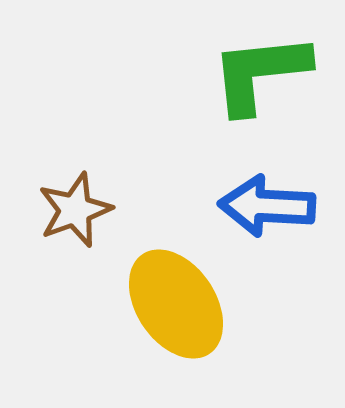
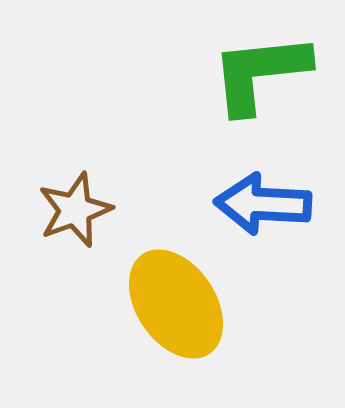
blue arrow: moved 4 px left, 2 px up
